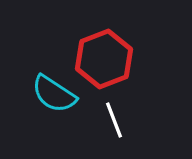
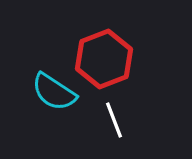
cyan semicircle: moved 2 px up
